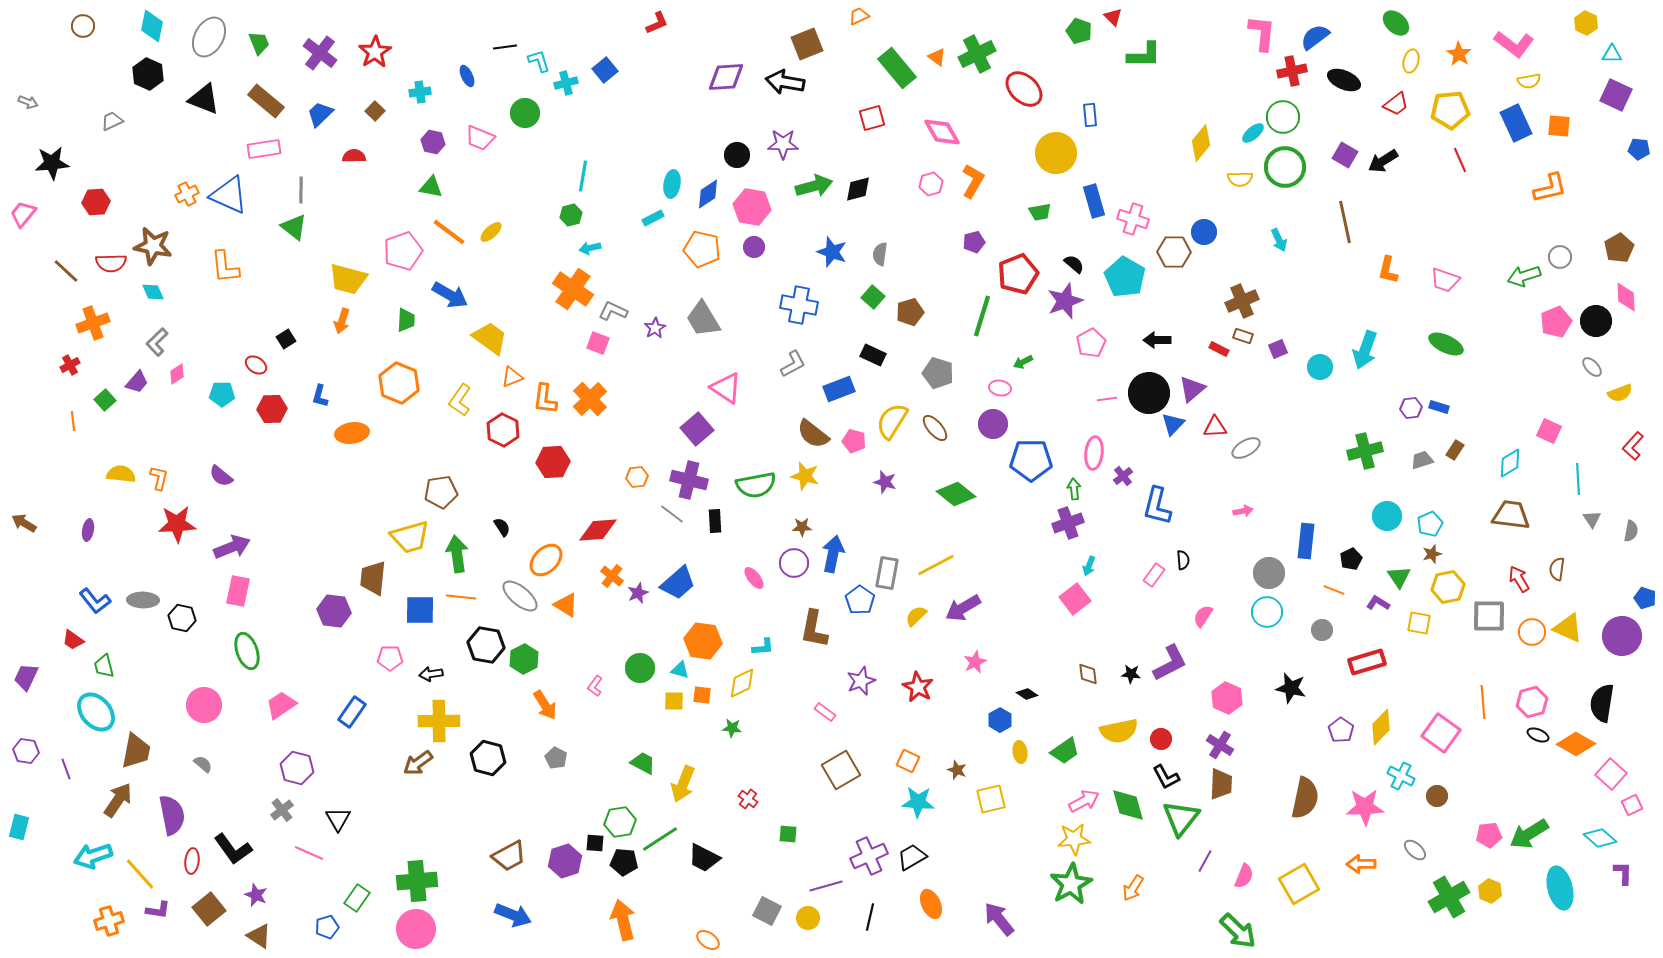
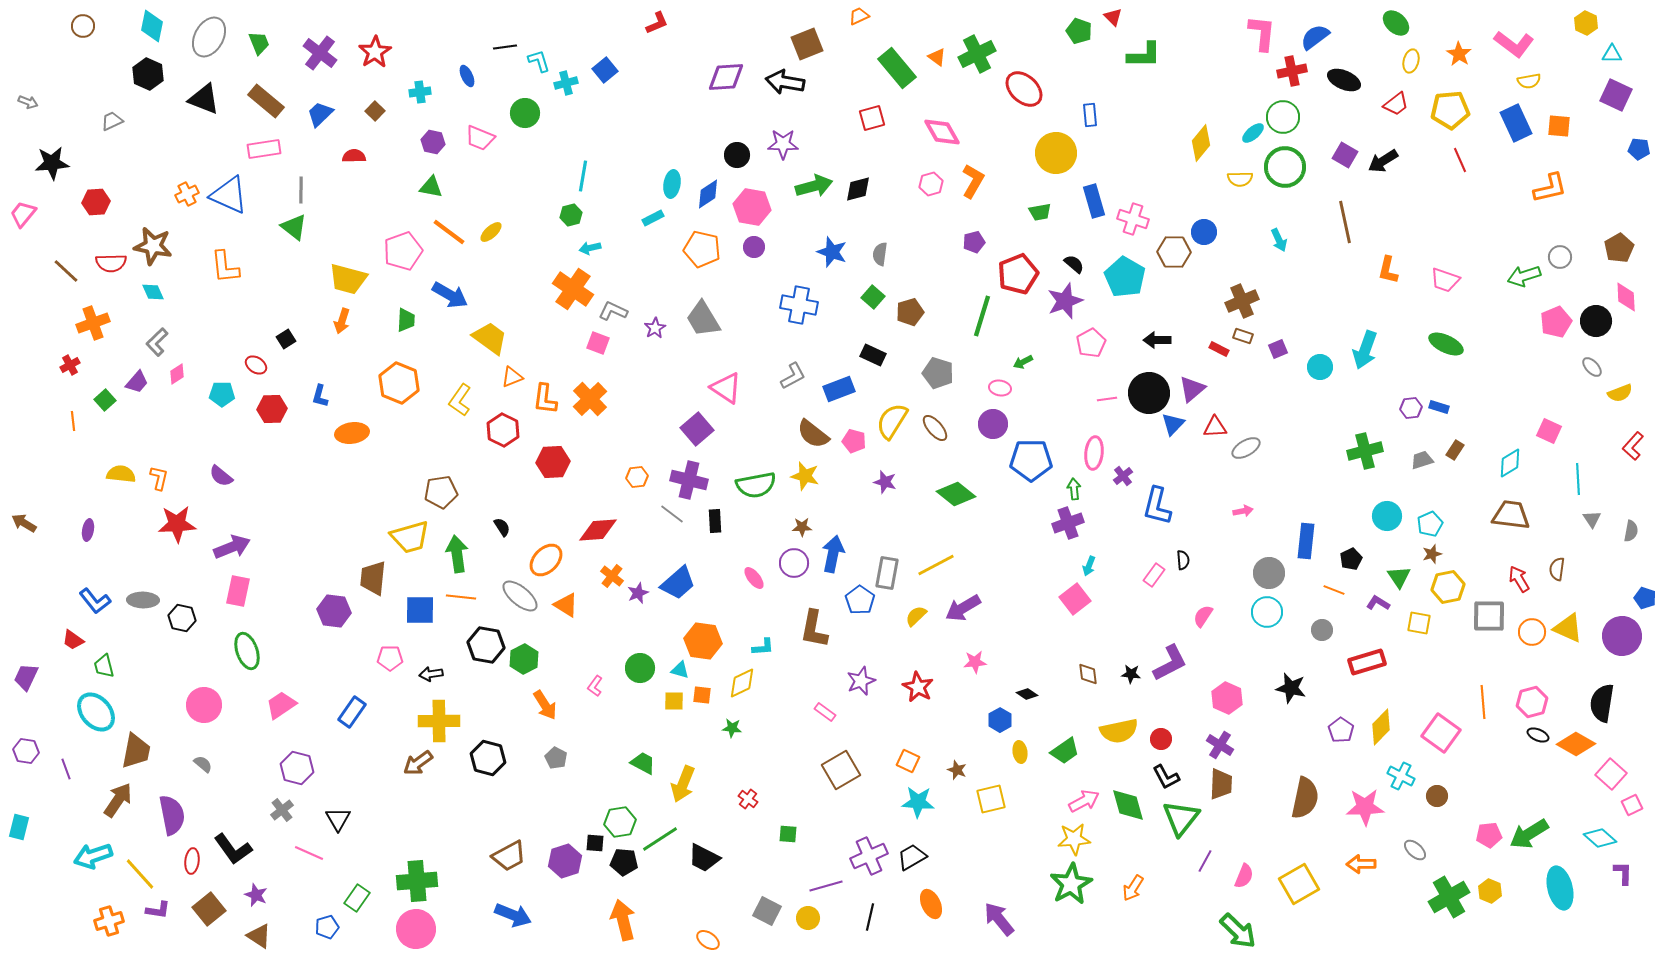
gray L-shape at (793, 364): moved 12 px down
pink star at (975, 662): rotated 20 degrees clockwise
